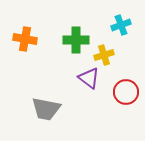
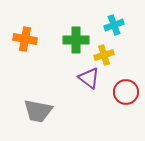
cyan cross: moved 7 px left
gray trapezoid: moved 8 px left, 2 px down
